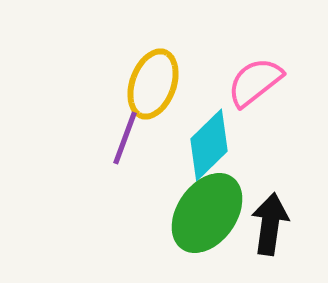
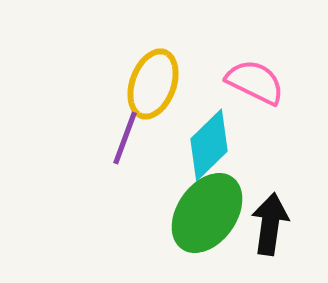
pink semicircle: rotated 64 degrees clockwise
